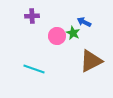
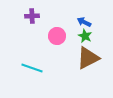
green star: moved 12 px right, 3 px down
brown triangle: moved 3 px left, 3 px up
cyan line: moved 2 px left, 1 px up
